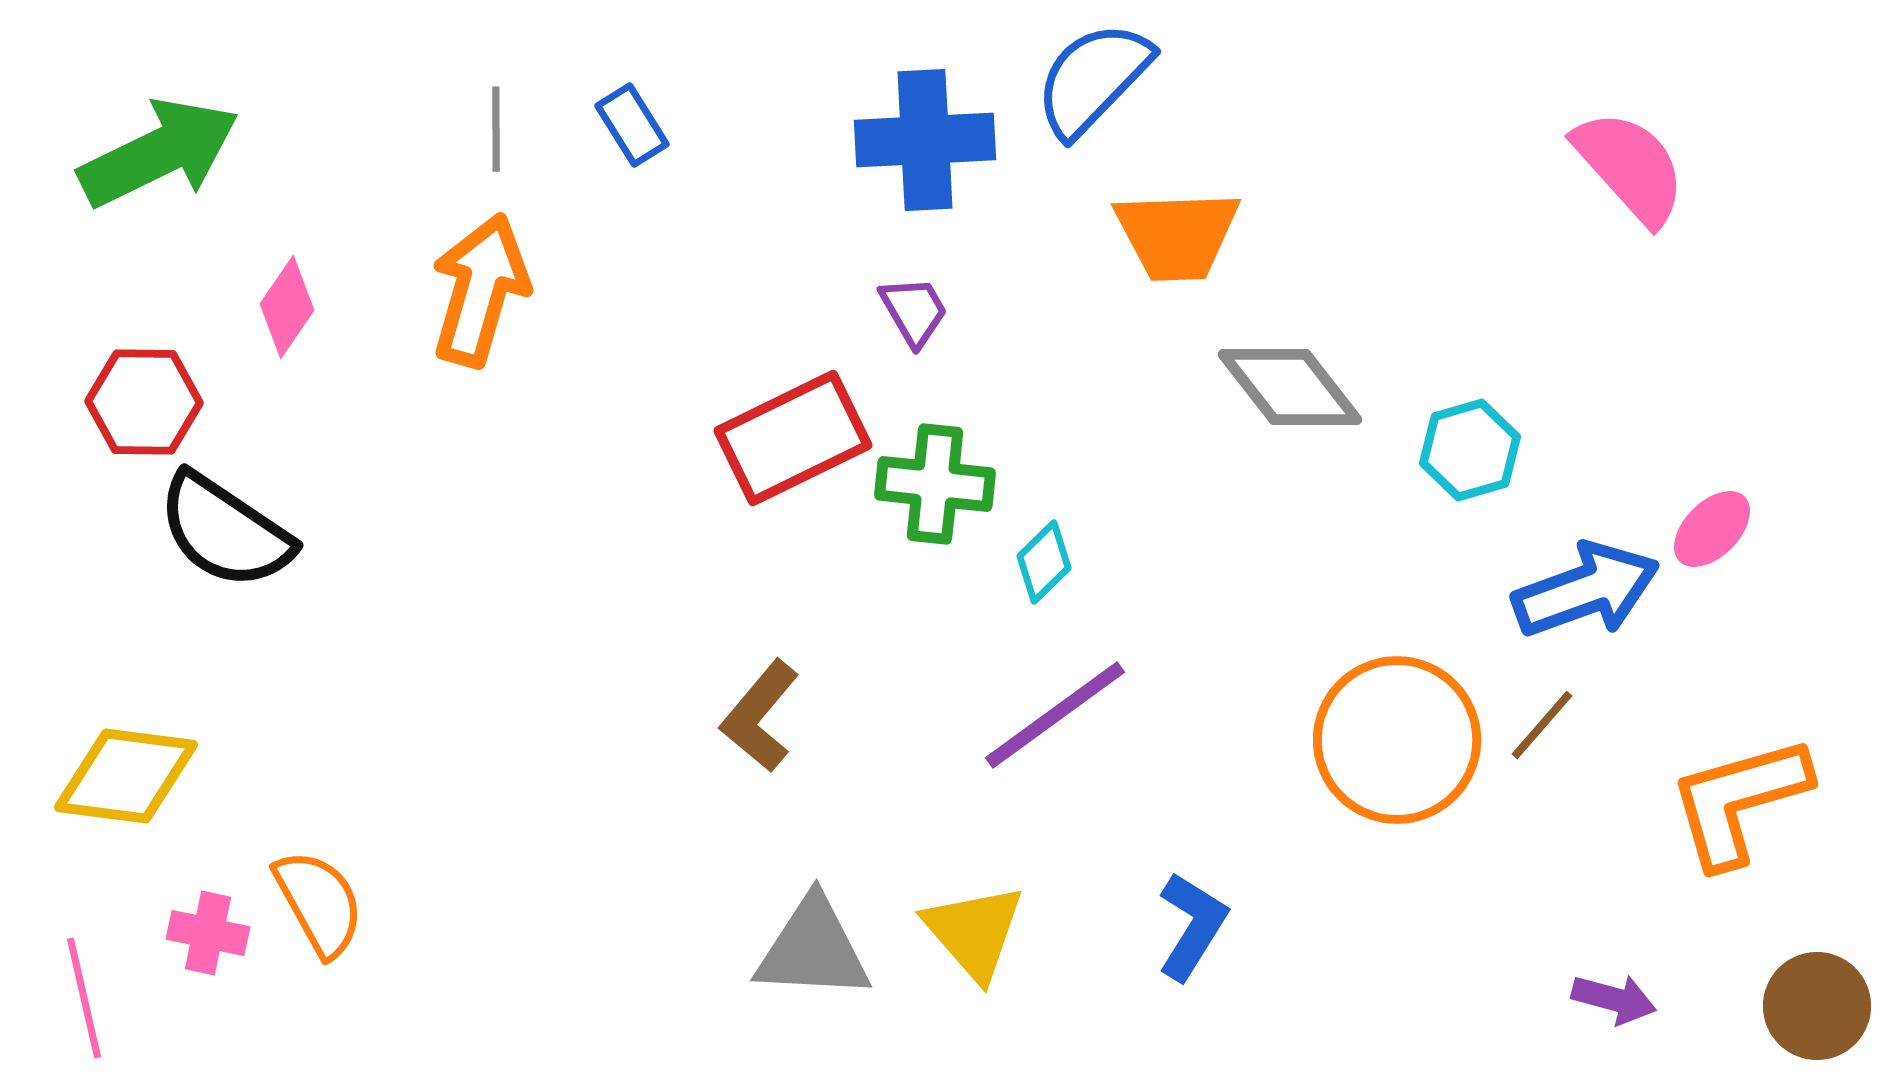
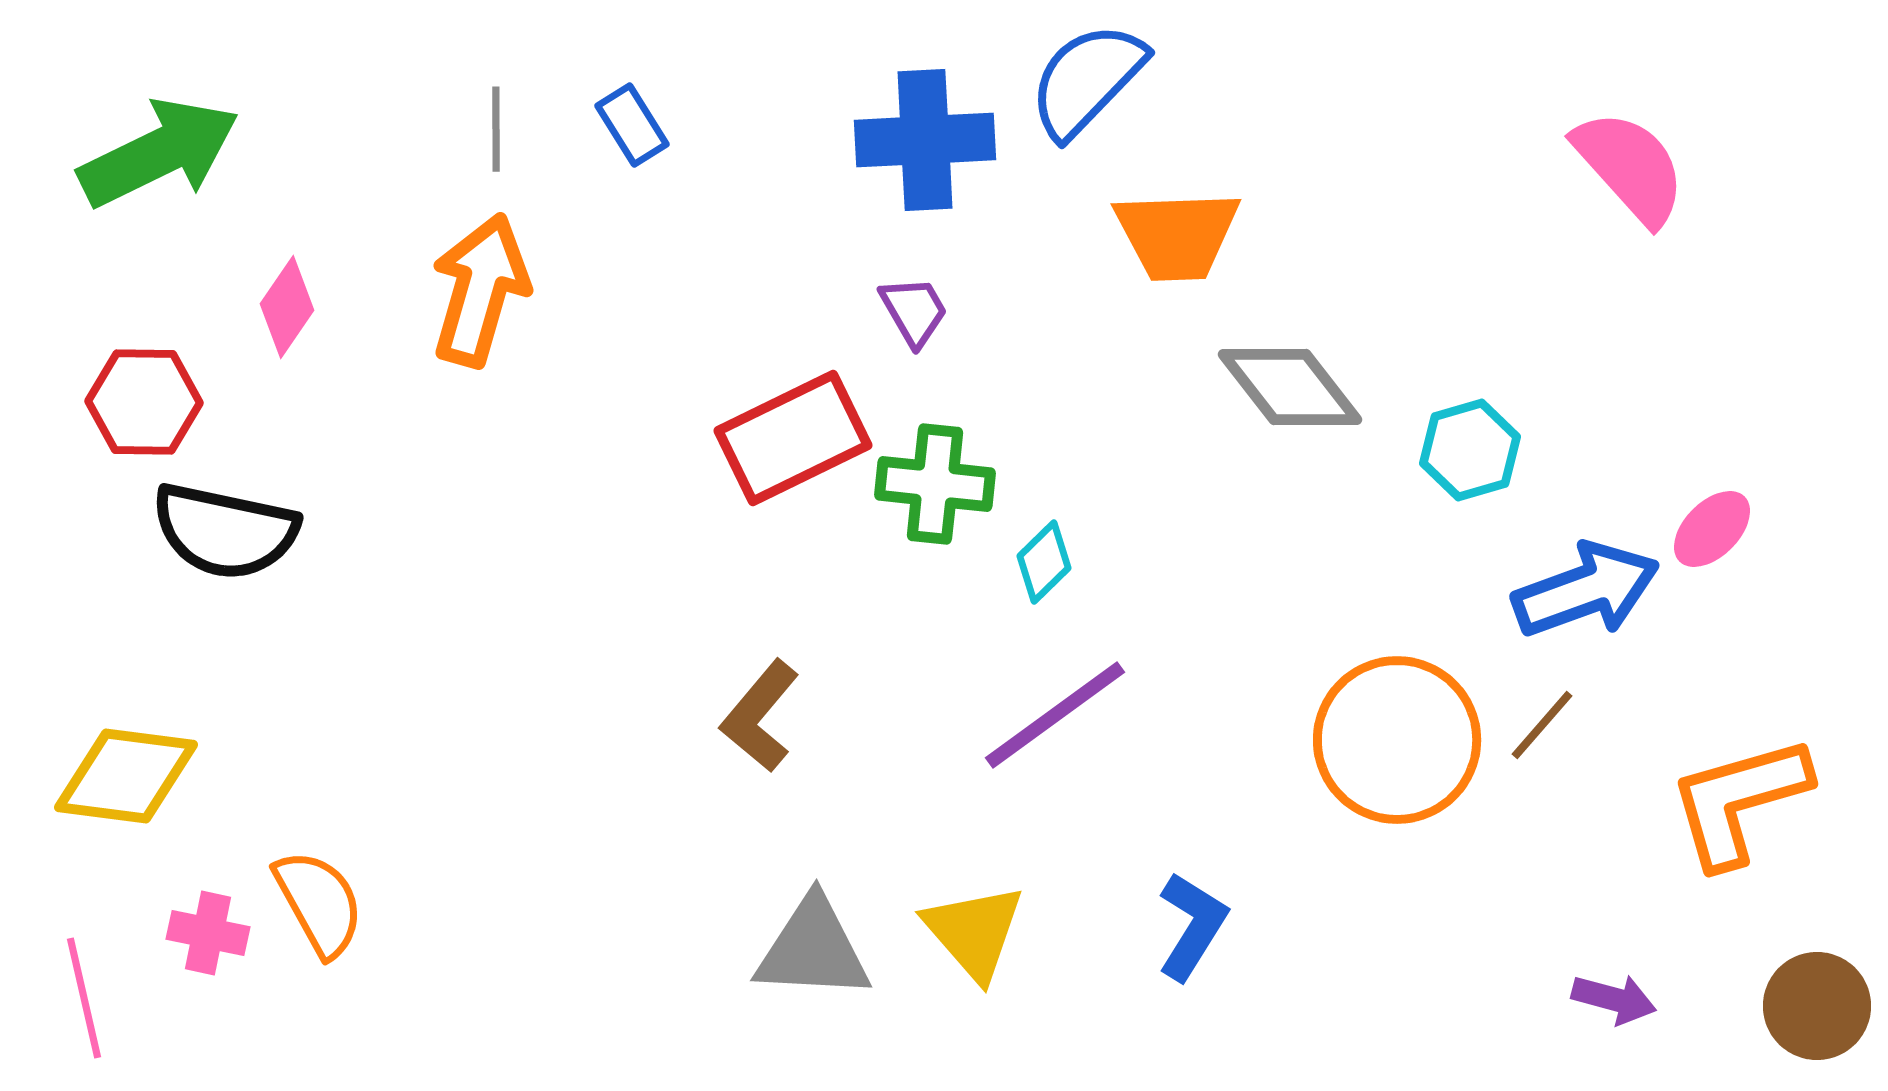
blue semicircle: moved 6 px left, 1 px down
black semicircle: rotated 22 degrees counterclockwise
